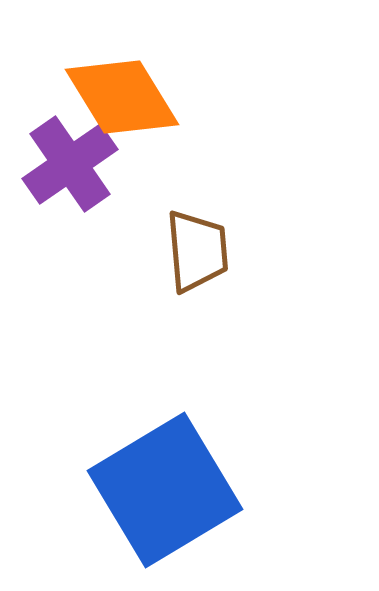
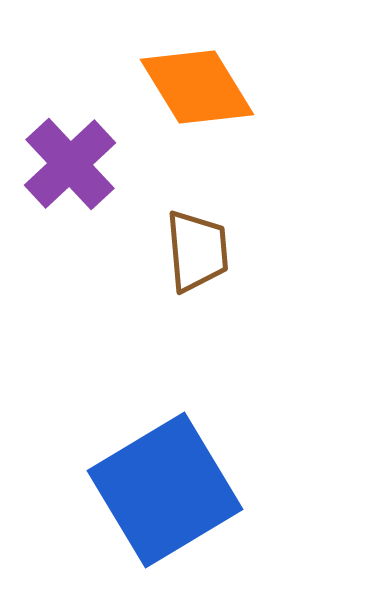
orange diamond: moved 75 px right, 10 px up
purple cross: rotated 8 degrees counterclockwise
